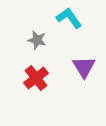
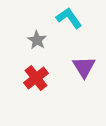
gray star: rotated 18 degrees clockwise
